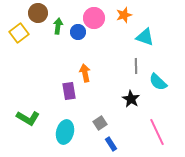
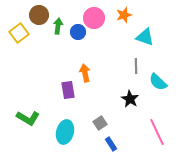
brown circle: moved 1 px right, 2 px down
purple rectangle: moved 1 px left, 1 px up
black star: moved 1 px left
